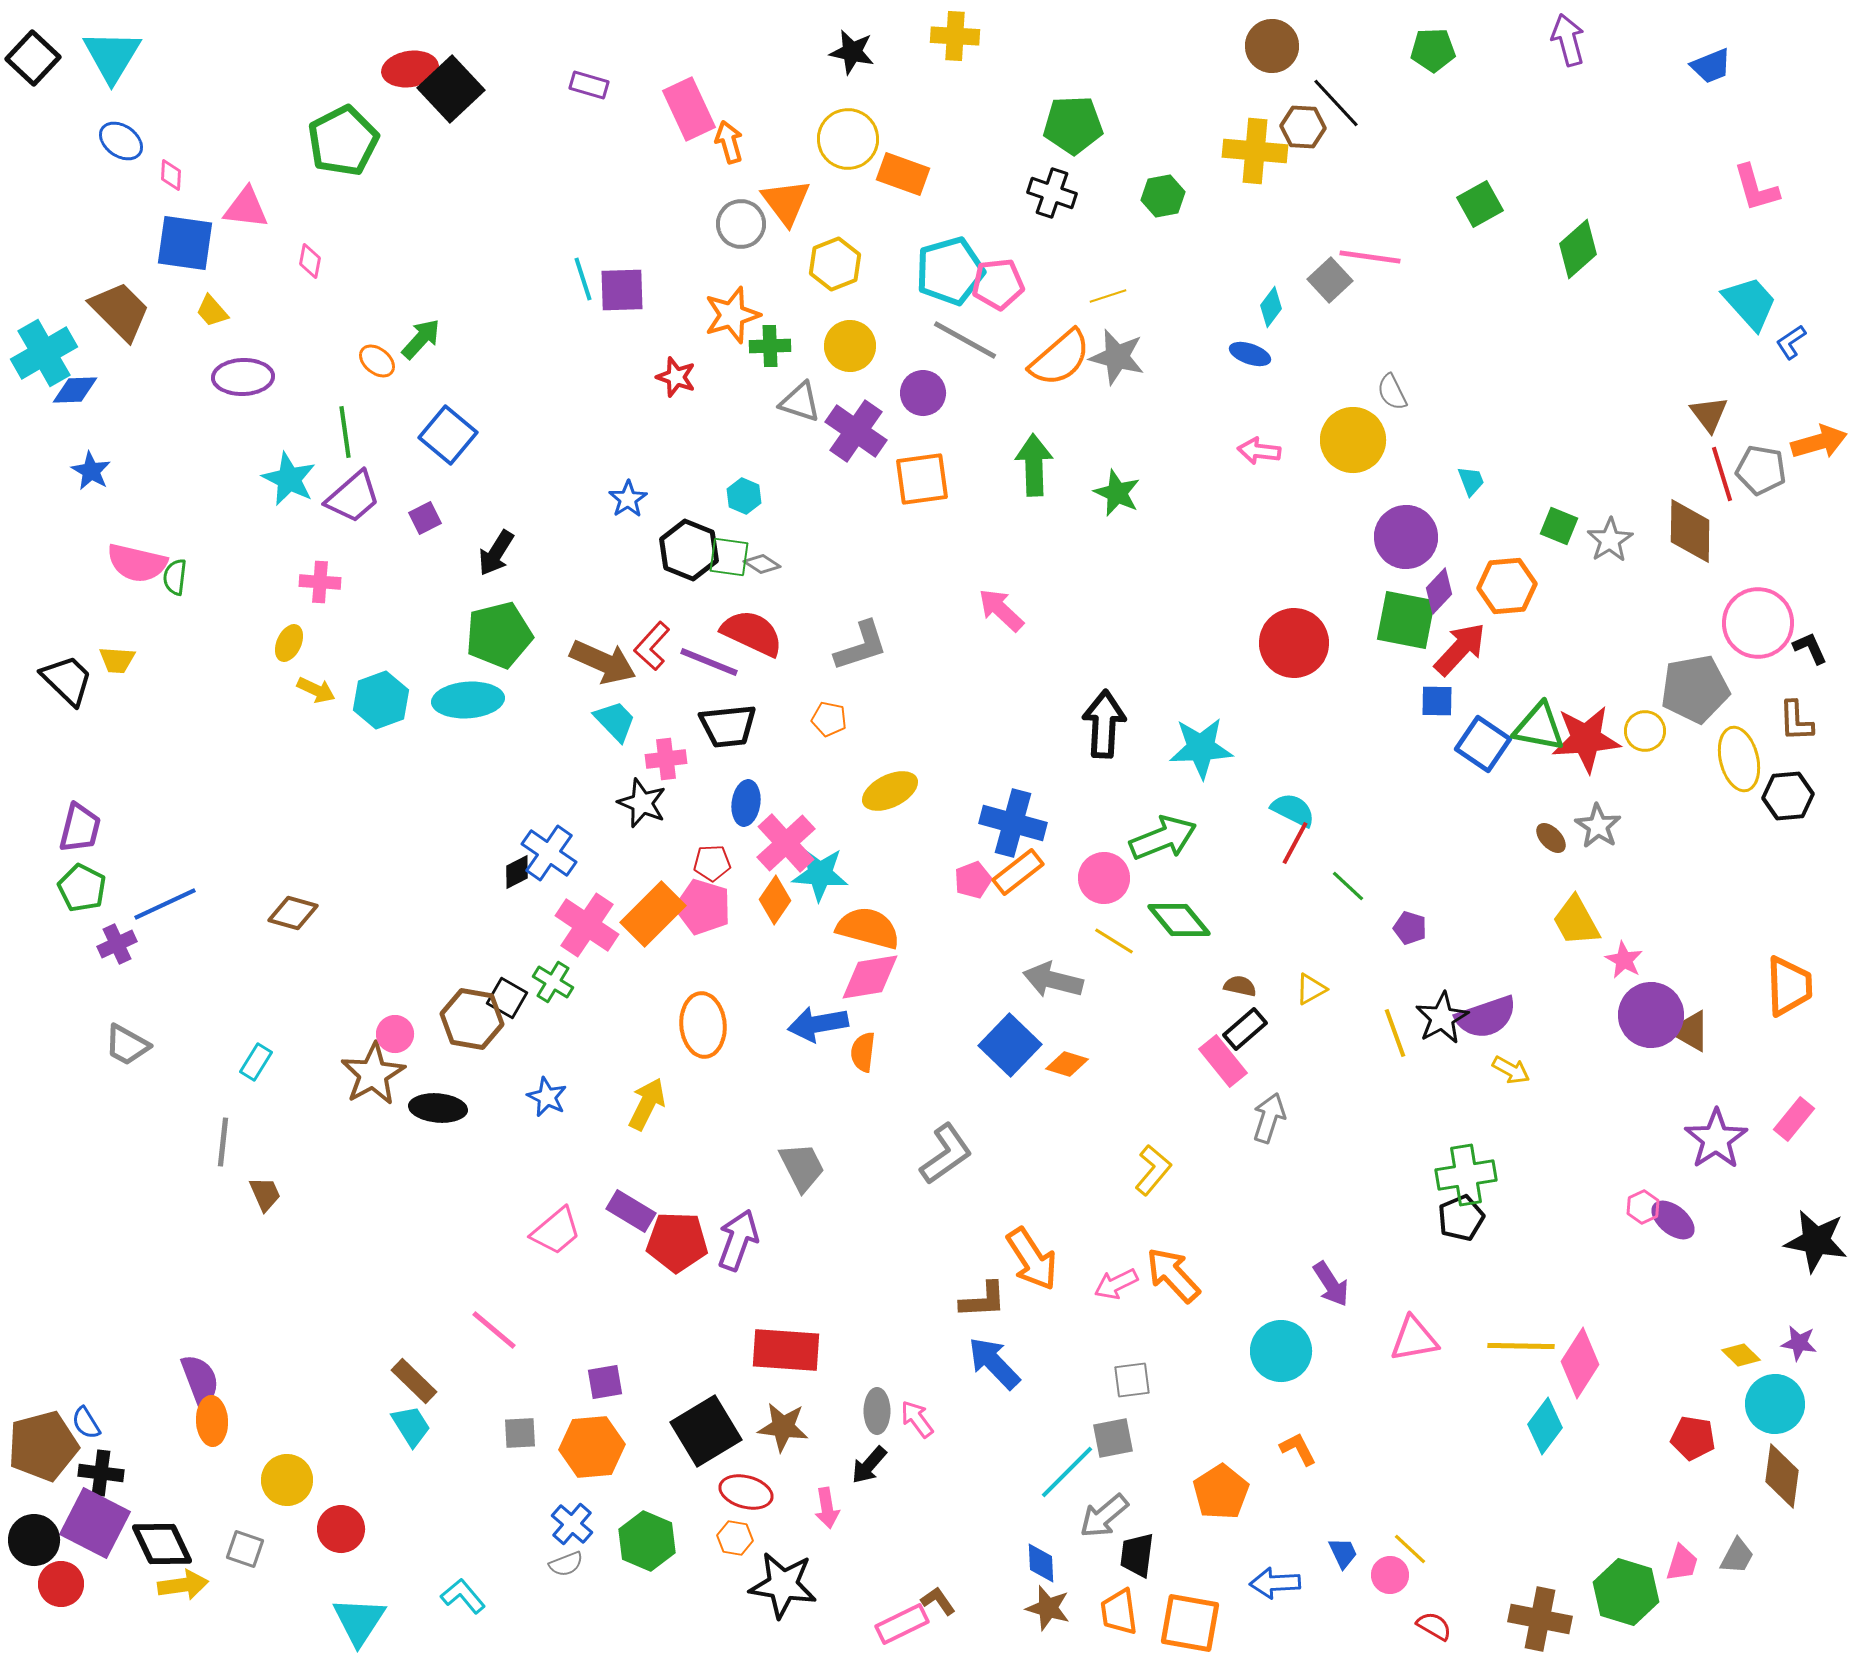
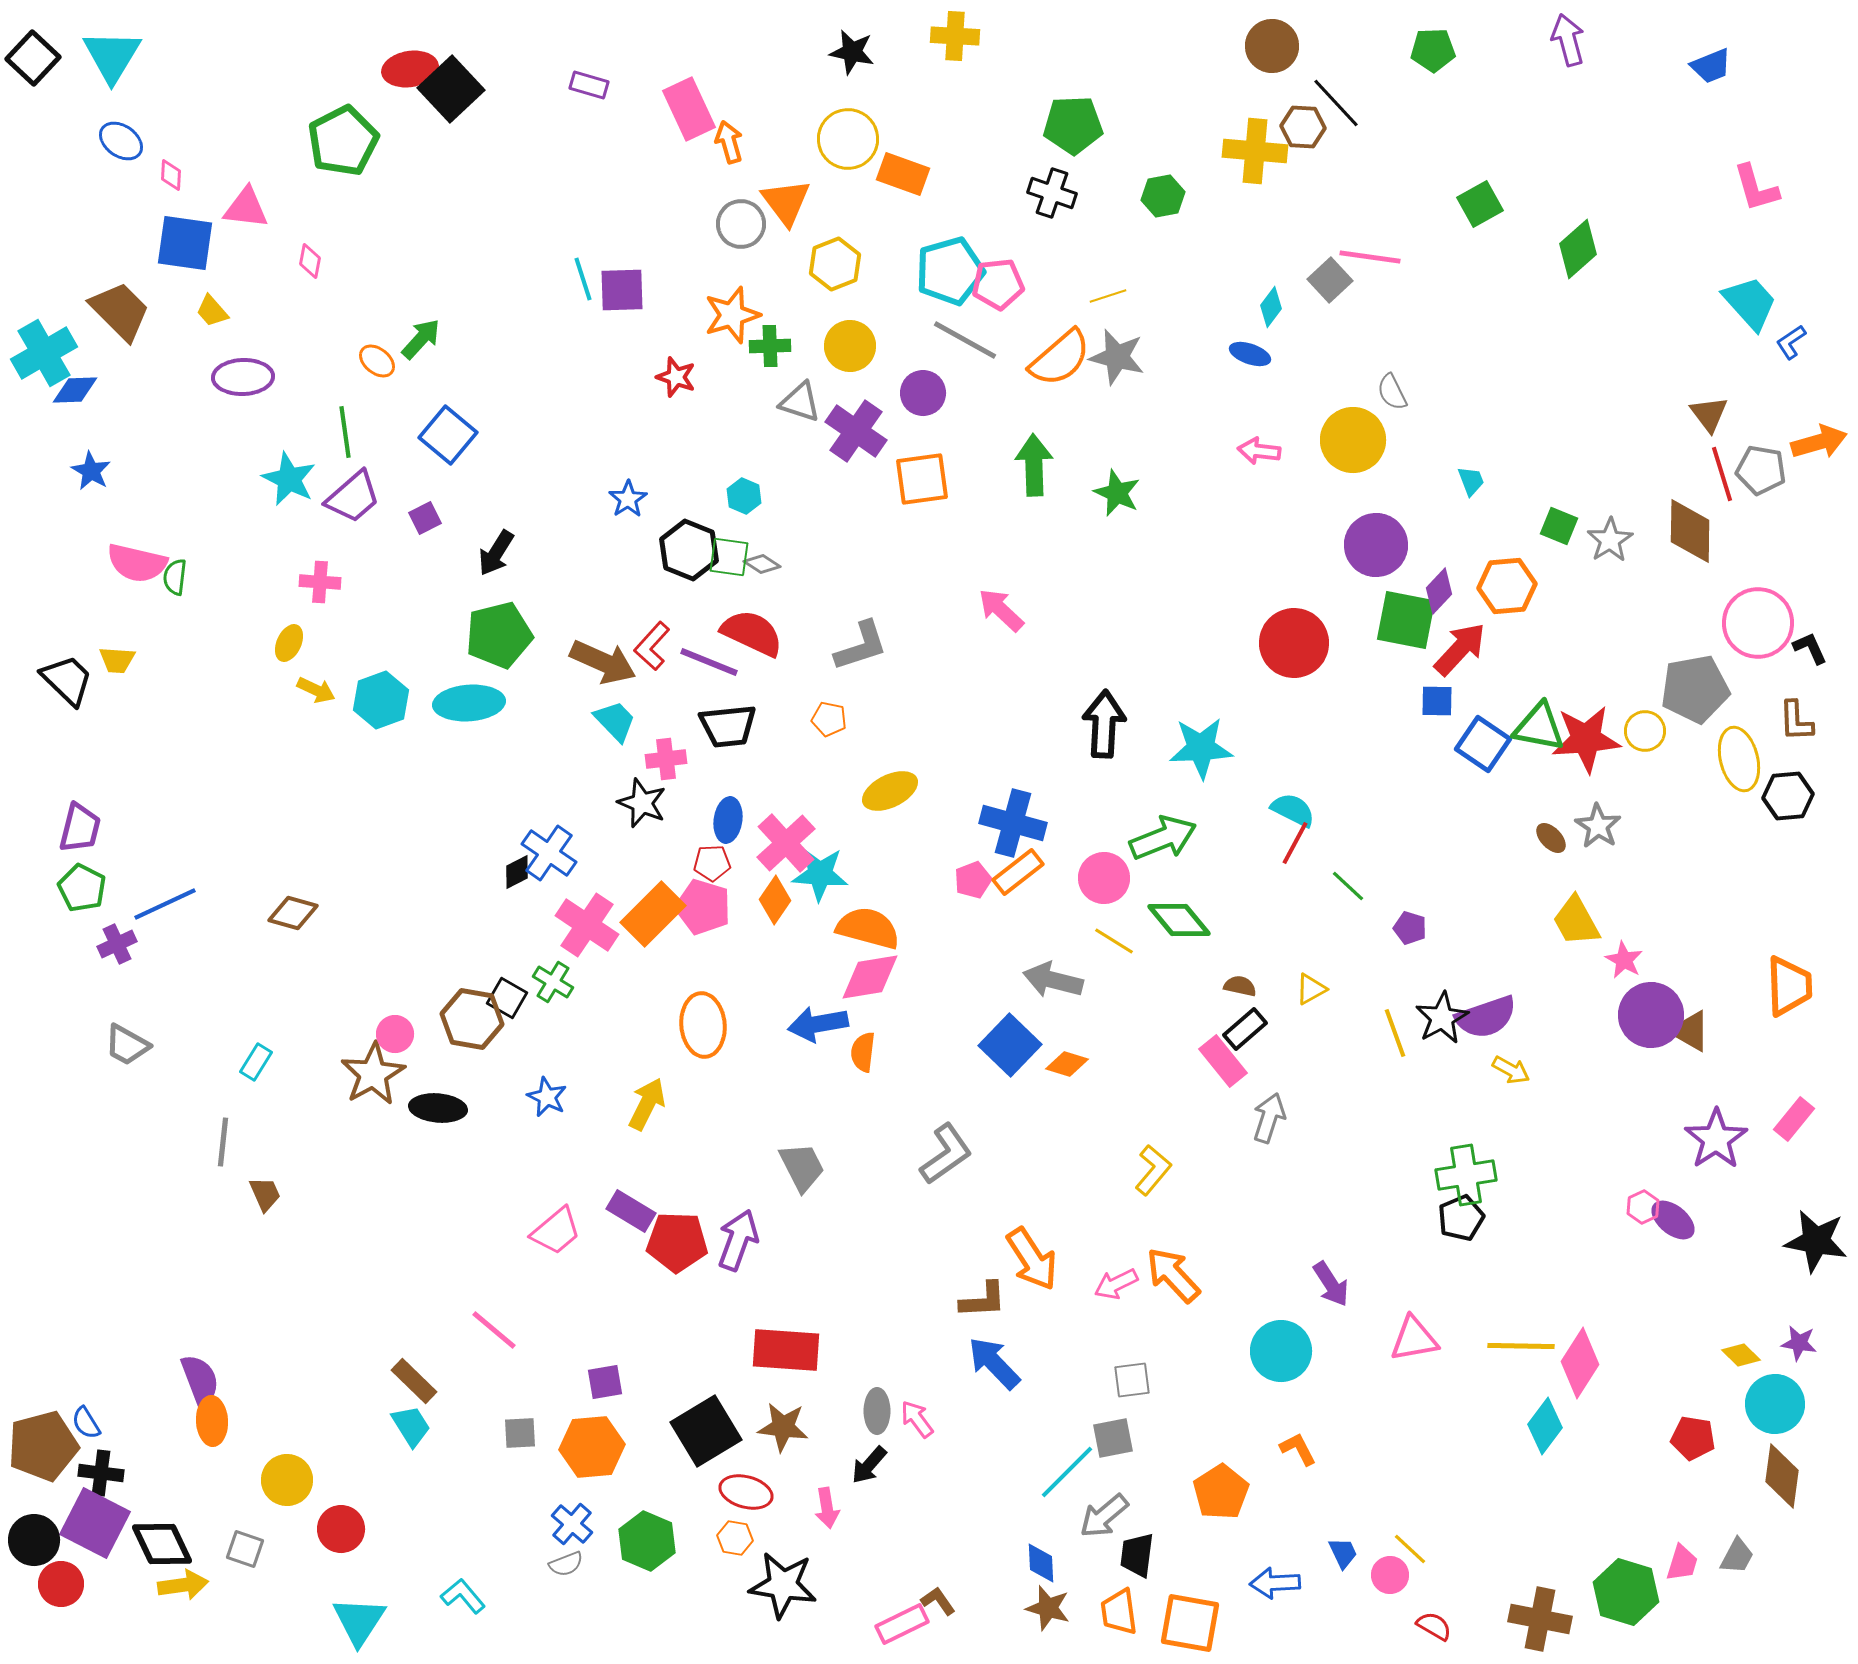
purple circle at (1406, 537): moved 30 px left, 8 px down
cyan ellipse at (468, 700): moved 1 px right, 3 px down
blue ellipse at (746, 803): moved 18 px left, 17 px down
